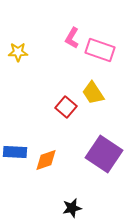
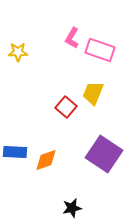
yellow trapezoid: rotated 55 degrees clockwise
